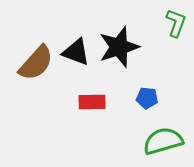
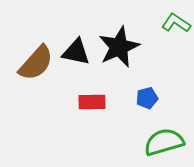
green L-shape: rotated 76 degrees counterclockwise
black star: rotated 6 degrees counterclockwise
black triangle: rotated 8 degrees counterclockwise
blue pentagon: rotated 20 degrees counterclockwise
green semicircle: moved 1 px right, 1 px down
